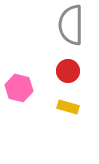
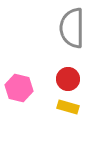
gray semicircle: moved 1 px right, 3 px down
red circle: moved 8 px down
